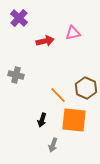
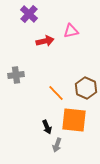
purple cross: moved 10 px right, 4 px up
pink triangle: moved 2 px left, 2 px up
gray cross: rotated 21 degrees counterclockwise
orange line: moved 2 px left, 2 px up
black arrow: moved 5 px right, 7 px down; rotated 40 degrees counterclockwise
gray arrow: moved 4 px right
